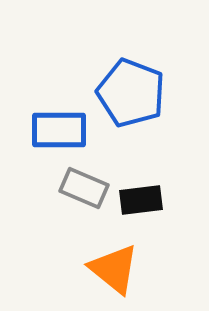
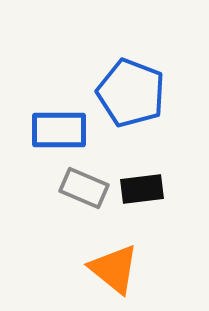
black rectangle: moved 1 px right, 11 px up
